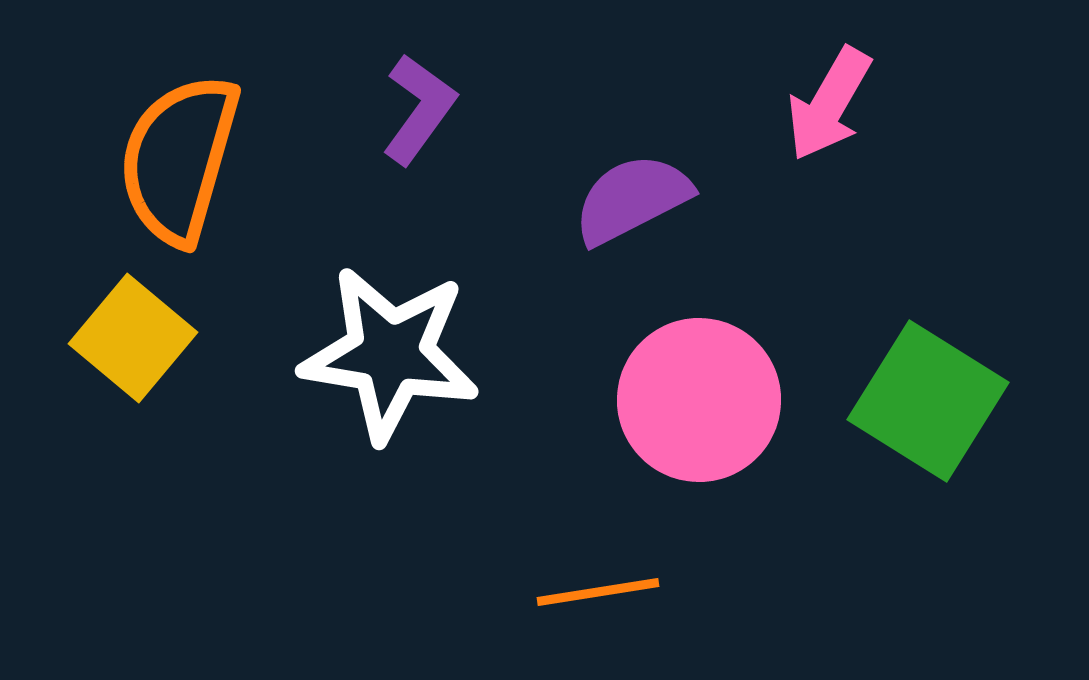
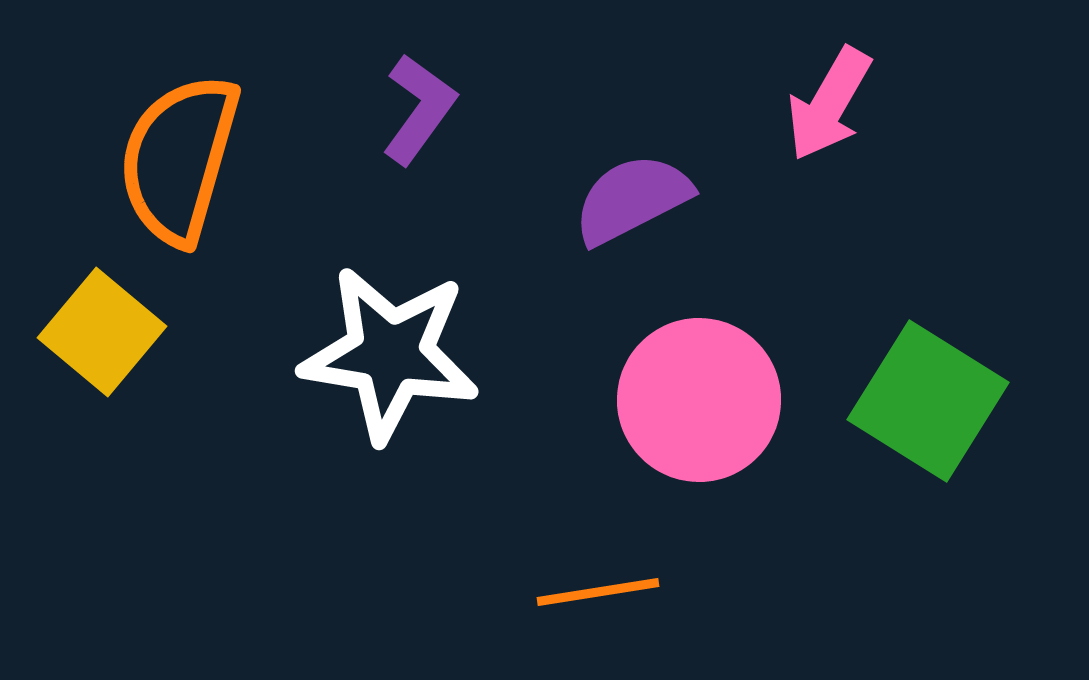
yellow square: moved 31 px left, 6 px up
